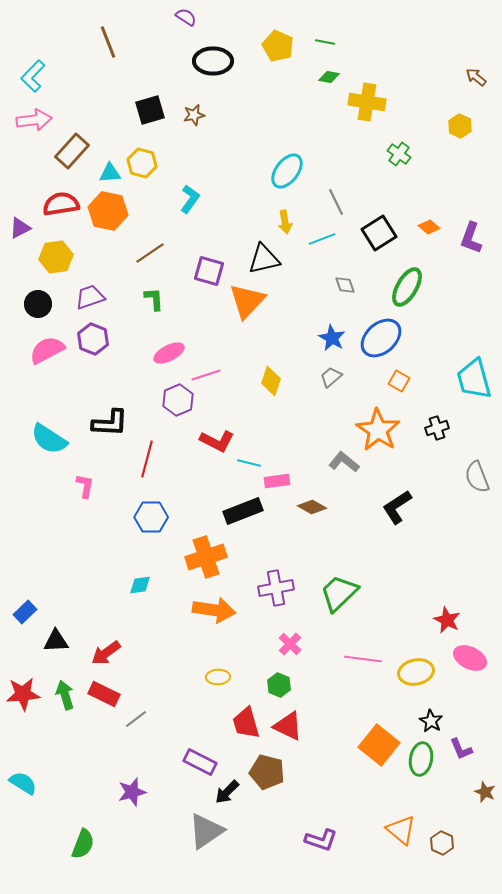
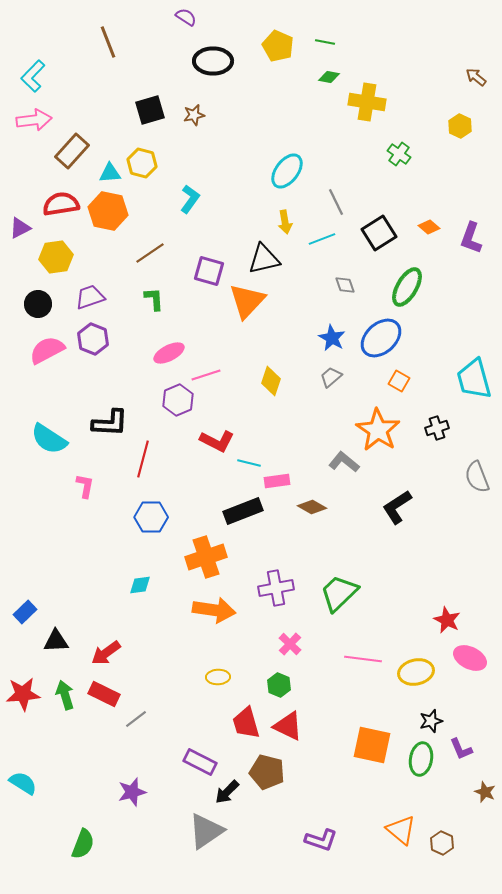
red line at (147, 459): moved 4 px left
black star at (431, 721): rotated 25 degrees clockwise
orange square at (379, 745): moved 7 px left; rotated 27 degrees counterclockwise
